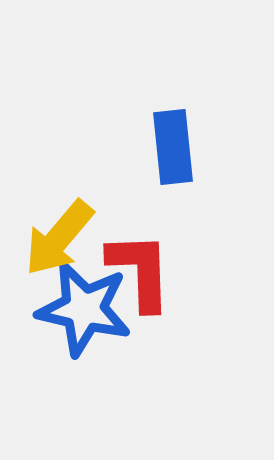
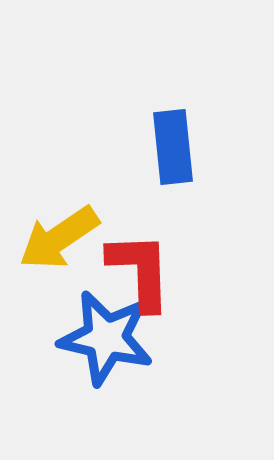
yellow arrow: rotated 16 degrees clockwise
blue star: moved 22 px right, 29 px down
